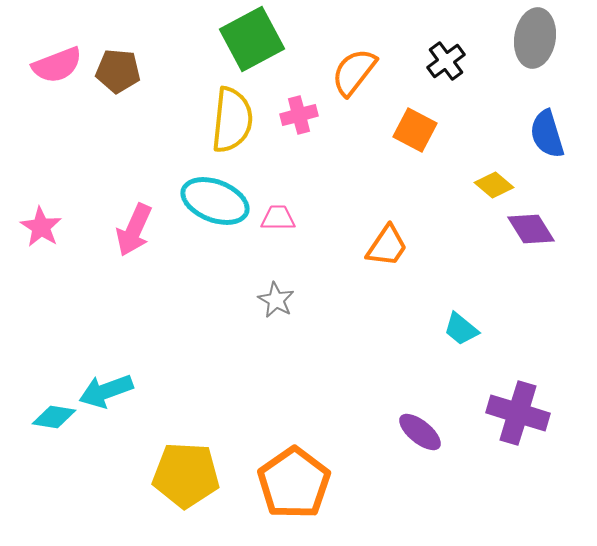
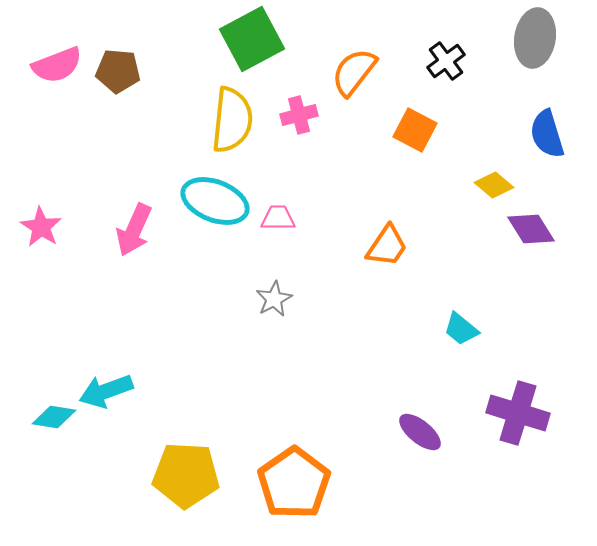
gray star: moved 2 px left, 1 px up; rotated 15 degrees clockwise
